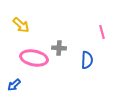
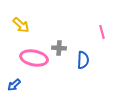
blue semicircle: moved 4 px left
